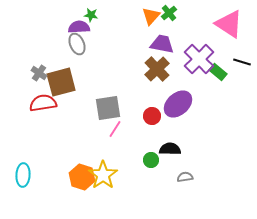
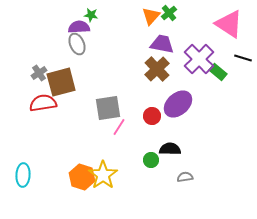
black line: moved 1 px right, 4 px up
gray cross: rotated 21 degrees clockwise
pink line: moved 4 px right, 2 px up
